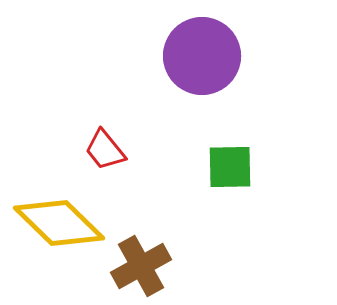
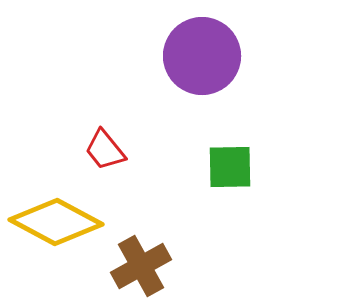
yellow diamond: moved 3 px left, 1 px up; rotated 16 degrees counterclockwise
